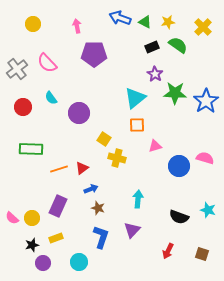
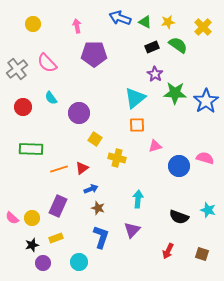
yellow square at (104, 139): moved 9 px left
